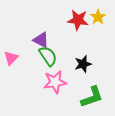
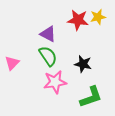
yellow star: rotated 21 degrees clockwise
purple triangle: moved 7 px right, 6 px up
pink triangle: moved 1 px right, 5 px down
black star: rotated 30 degrees clockwise
green L-shape: moved 1 px left
